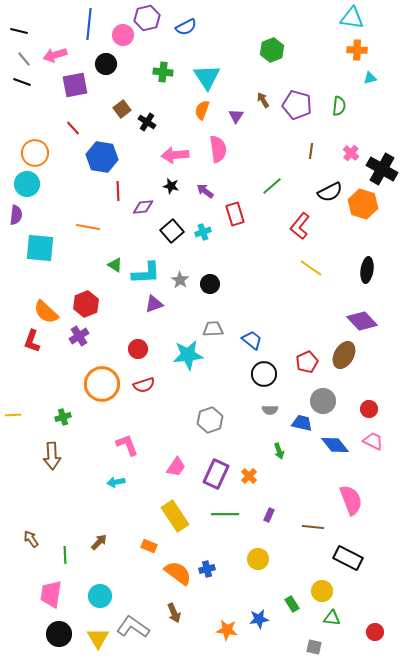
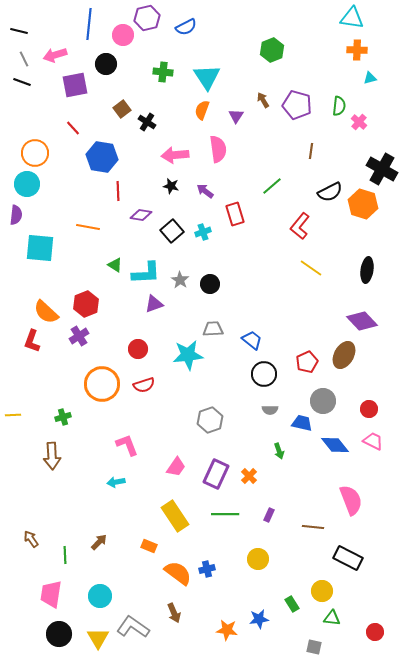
gray line at (24, 59): rotated 14 degrees clockwise
pink cross at (351, 153): moved 8 px right, 31 px up
purple diamond at (143, 207): moved 2 px left, 8 px down; rotated 15 degrees clockwise
